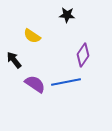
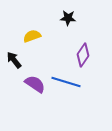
black star: moved 1 px right, 3 px down
yellow semicircle: rotated 126 degrees clockwise
blue line: rotated 28 degrees clockwise
